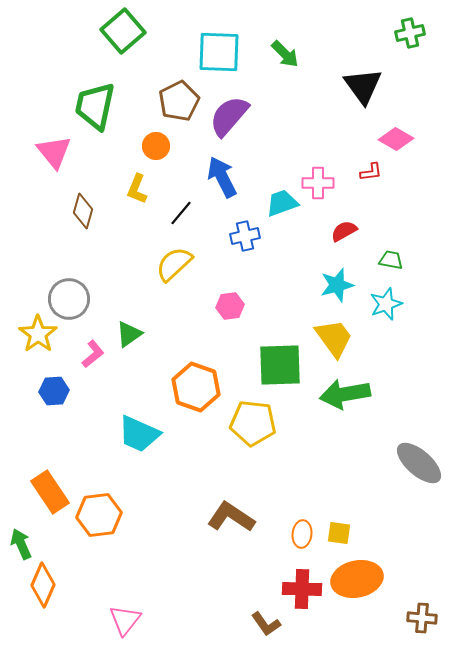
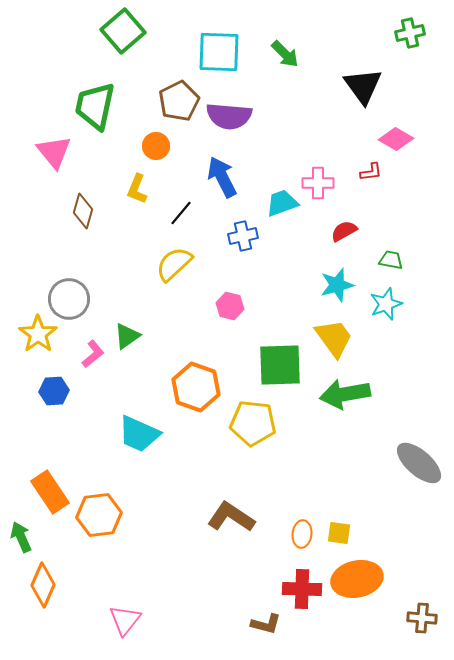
purple semicircle at (229, 116): rotated 126 degrees counterclockwise
blue cross at (245, 236): moved 2 px left
pink hexagon at (230, 306): rotated 20 degrees clockwise
green triangle at (129, 334): moved 2 px left, 2 px down
green arrow at (21, 544): moved 7 px up
brown L-shape at (266, 624): rotated 40 degrees counterclockwise
